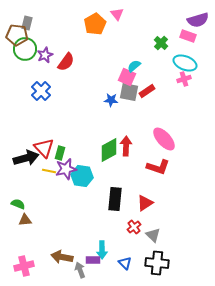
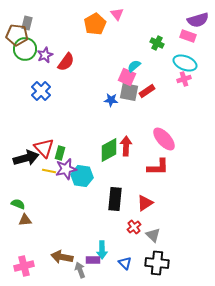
green cross at (161, 43): moved 4 px left; rotated 16 degrees counterclockwise
red L-shape at (158, 167): rotated 20 degrees counterclockwise
